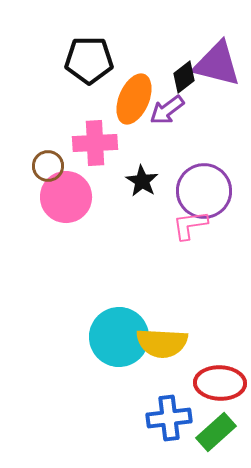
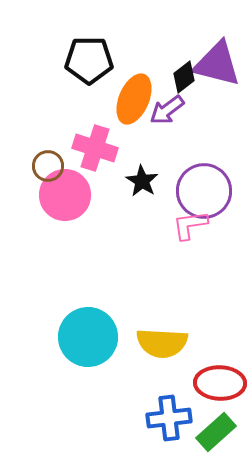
pink cross: moved 5 px down; rotated 21 degrees clockwise
pink circle: moved 1 px left, 2 px up
cyan circle: moved 31 px left
